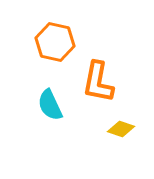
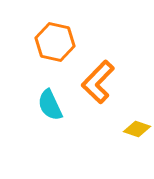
orange L-shape: rotated 33 degrees clockwise
yellow diamond: moved 16 px right
